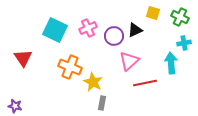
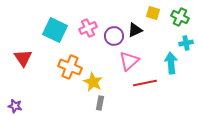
cyan cross: moved 2 px right
gray rectangle: moved 2 px left
